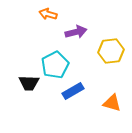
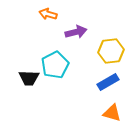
black trapezoid: moved 5 px up
blue rectangle: moved 35 px right, 9 px up
orange triangle: moved 10 px down
